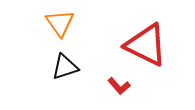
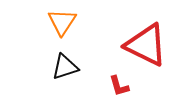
orange triangle: moved 2 px right, 1 px up; rotated 8 degrees clockwise
red L-shape: rotated 25 degrees clockwise
